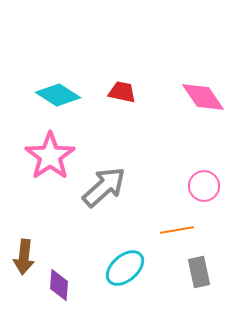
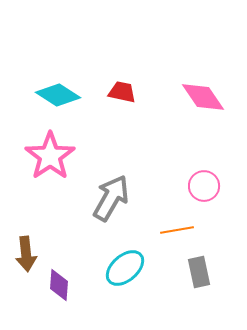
gray arrow: moved 7 px right, 11 px down; rotated 18 degrees counterclockwise
brown arrow: moved 2 px right, 3 px up; rotated 12 degrees counterclockwise
